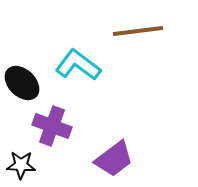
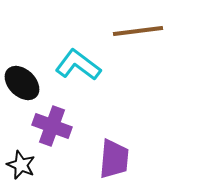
purple trapezoid: rotated 48 degrees counterclockwise
black star: rotated 20 degrees clockwise
